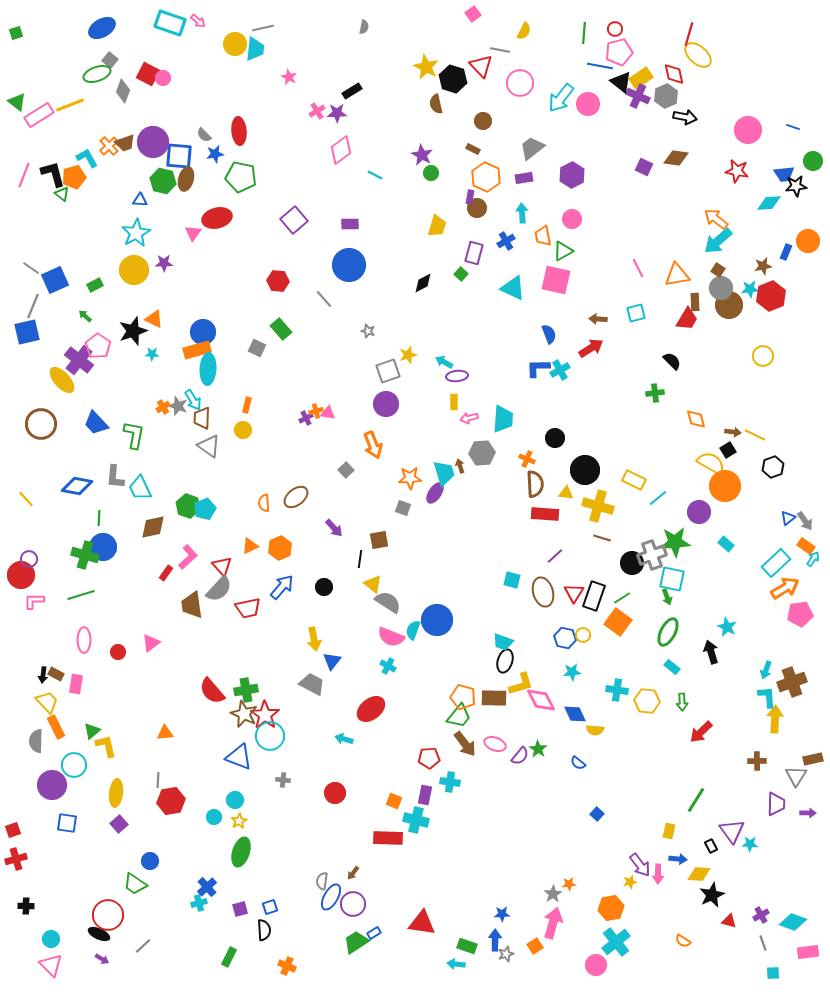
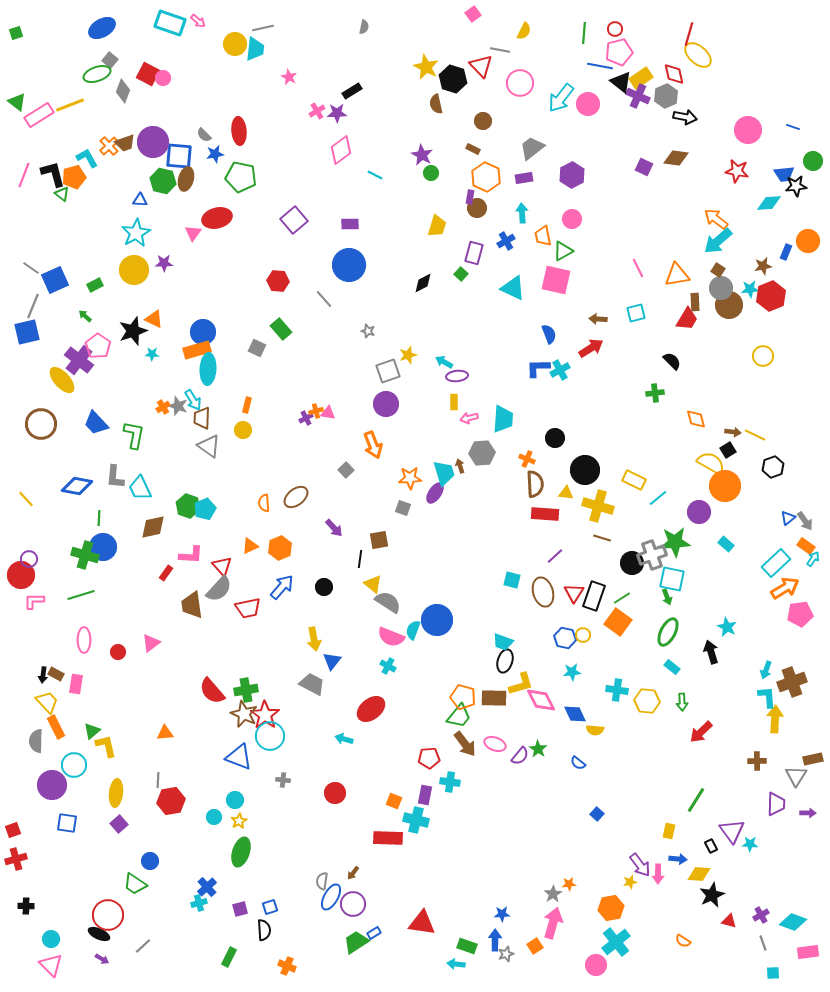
pink L-shape at (188, 557): moved 3 px right, 2 px up; rotated 45 degrees clockwise
